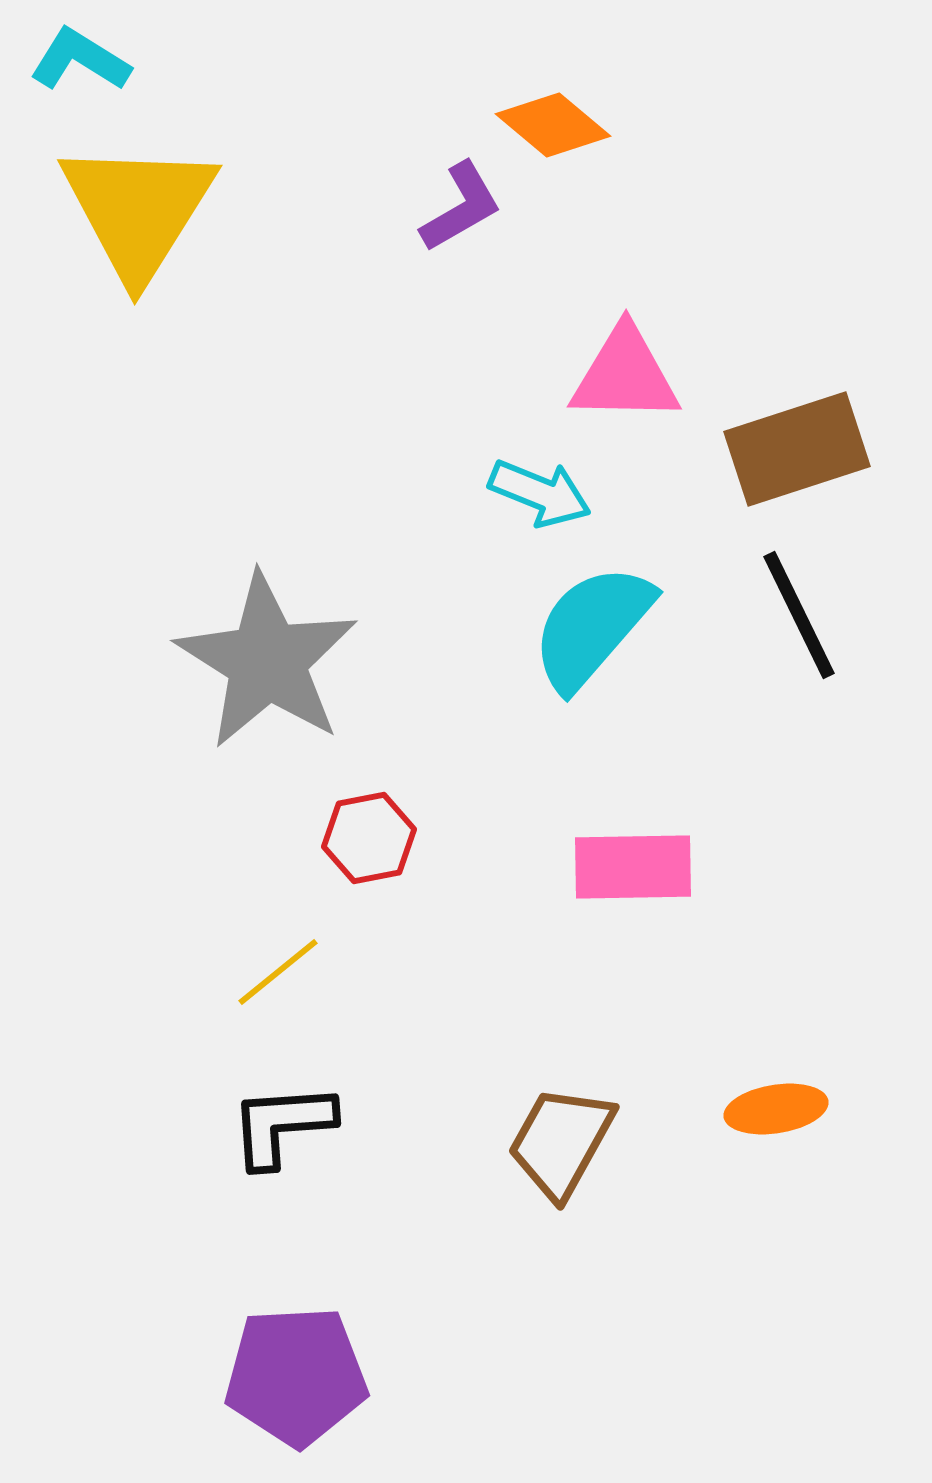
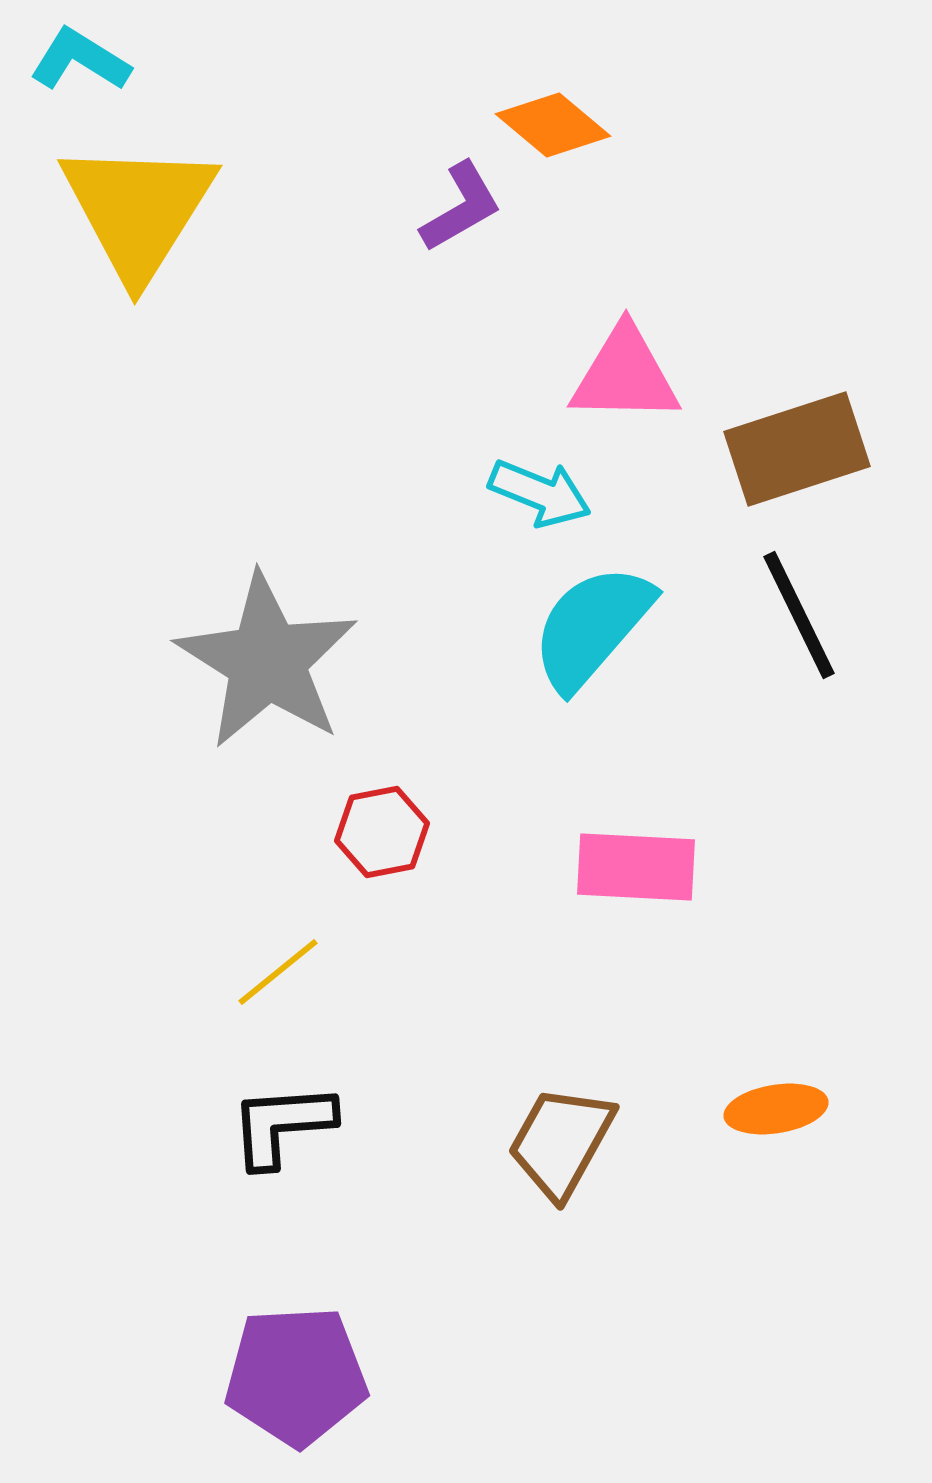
red hexagon: moved 13 px right, 6 px up
pink rectangle: moved 3 px right; rotated 4 degrees clockwise
